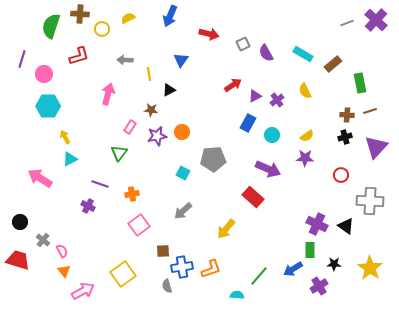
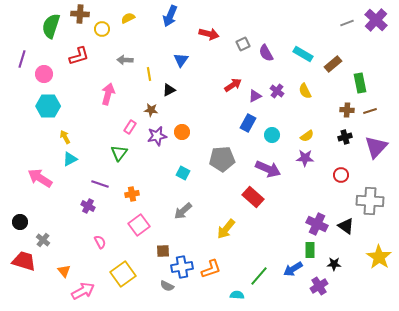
purple cross at (277, 100): moved 9 px up; rotated 16 degrees counterclockwise
brown cross at (347, 115): moved 5 px up
gray pentagon at (213, 159): moved 9 px right
pink semicircle at (62, 251): moved 38 px right, 9 px up
red trapezoid at (18, 260): moved 6 px right, 1 px down
yellow star at (370, 268): moved 9 px right, 11 px up
gray semicircle at (167, 286): rotated 48 degrees counterclockwise
